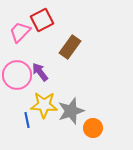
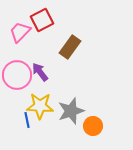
yellow star: moved 4 px left, 1 px down
orange circle: moved 2 px up
